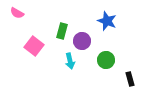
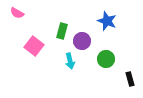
green circle: moved 1 px up
